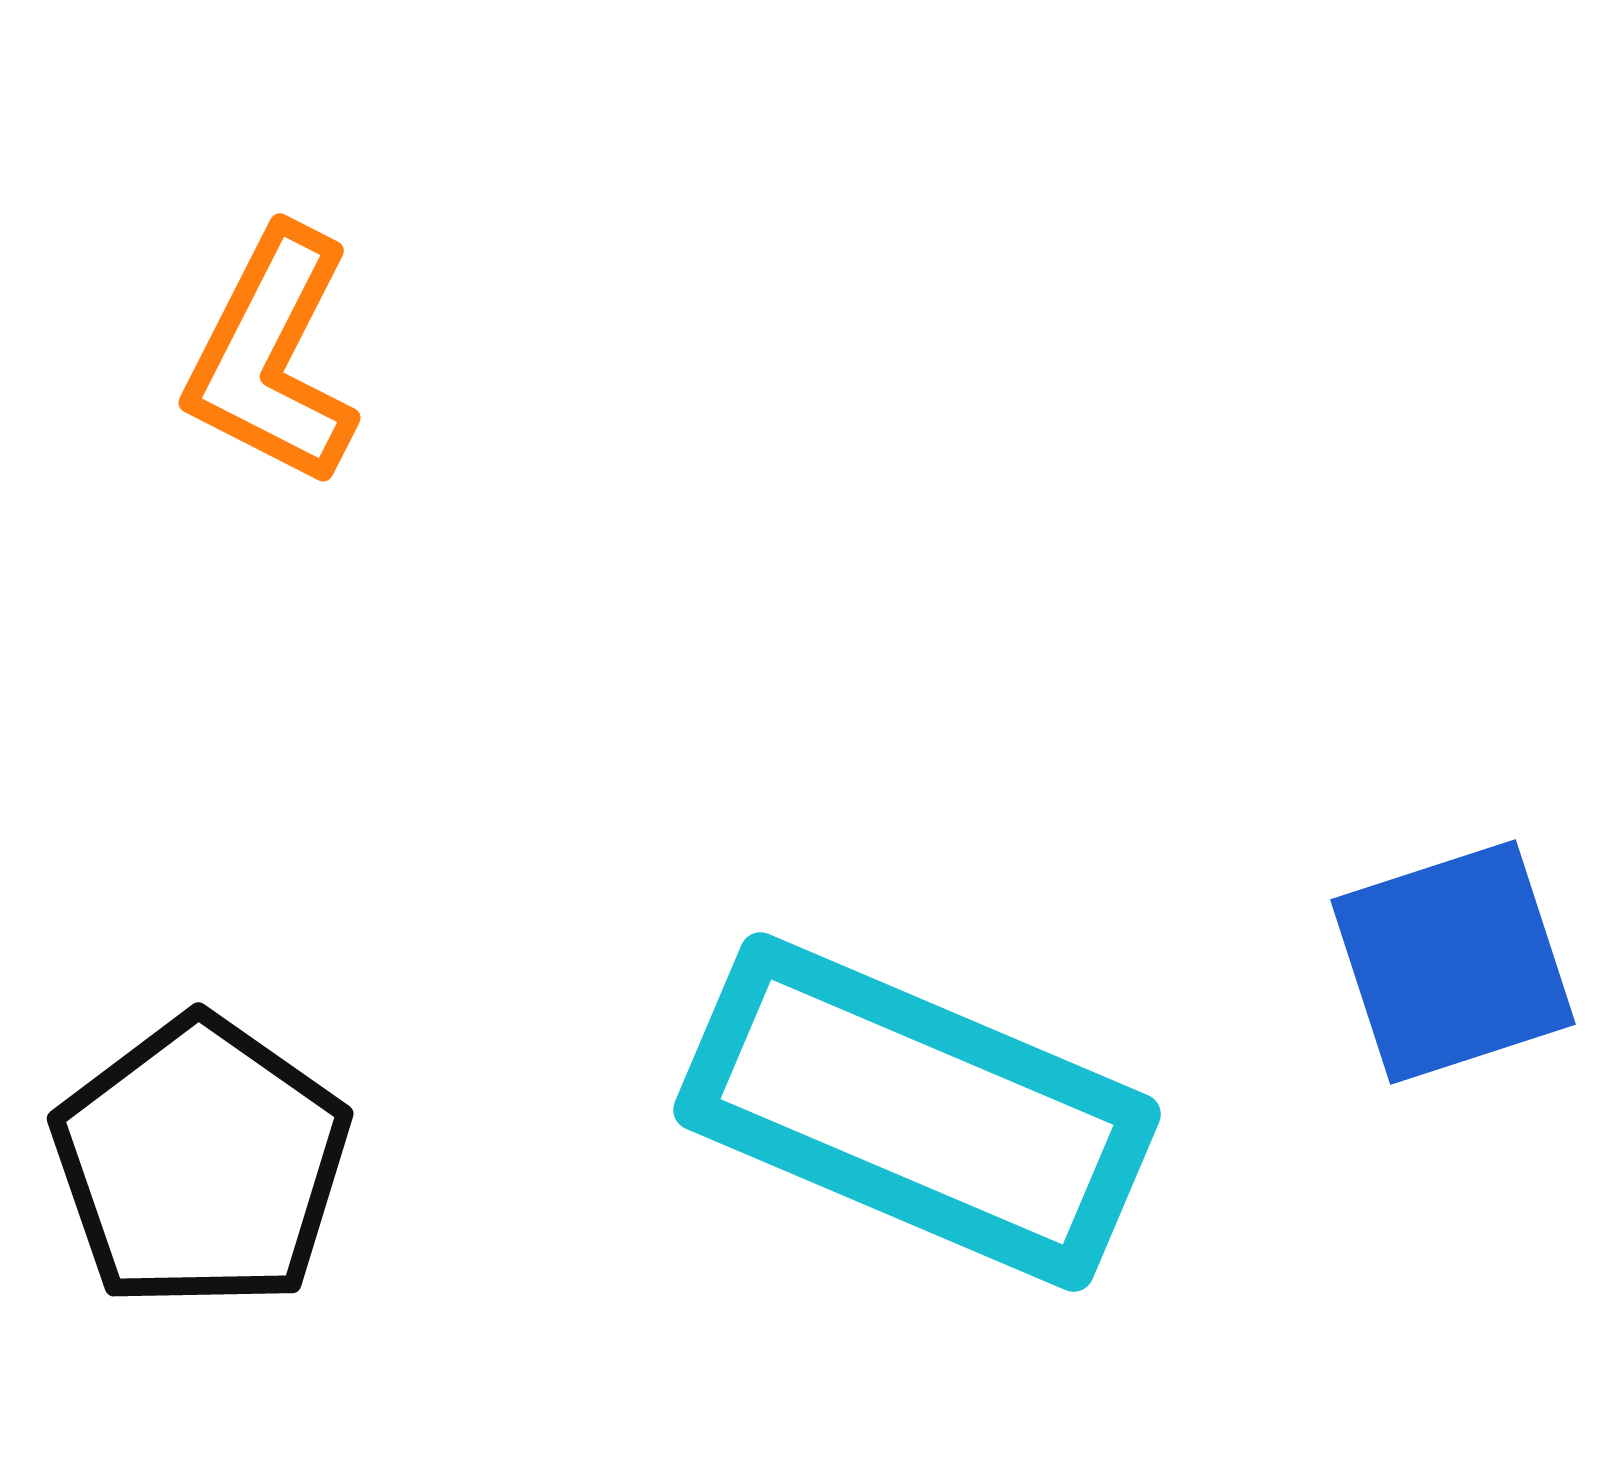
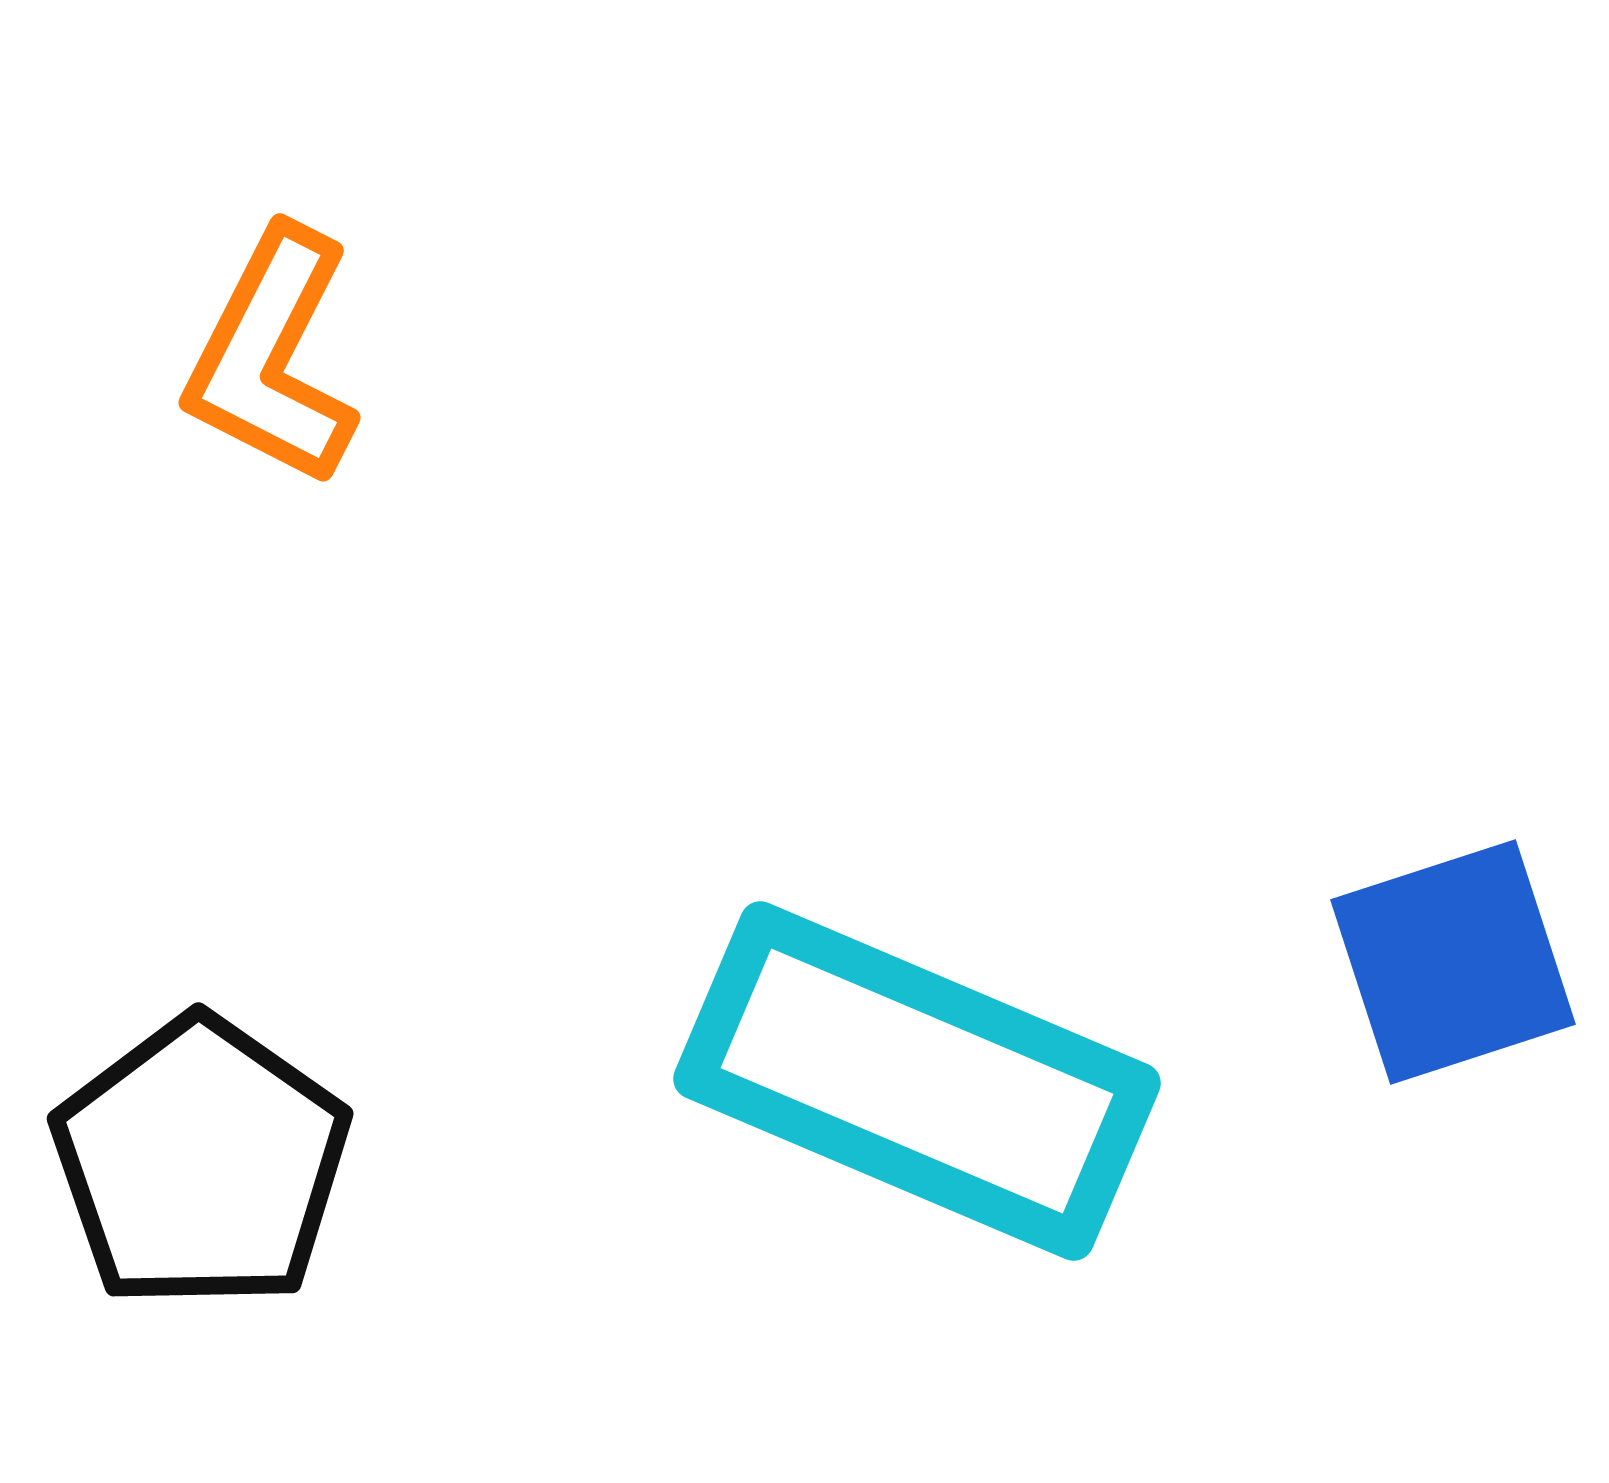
cyan rectangle: moved 31 px up
